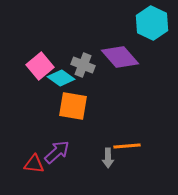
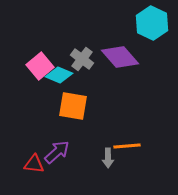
gray cross: moved 1 px left, 6 px up; rotated 15 degrees clockwise
cyan diamond: moved 2 px left, 3 px up; rotated 12 degrees counterclockwise
